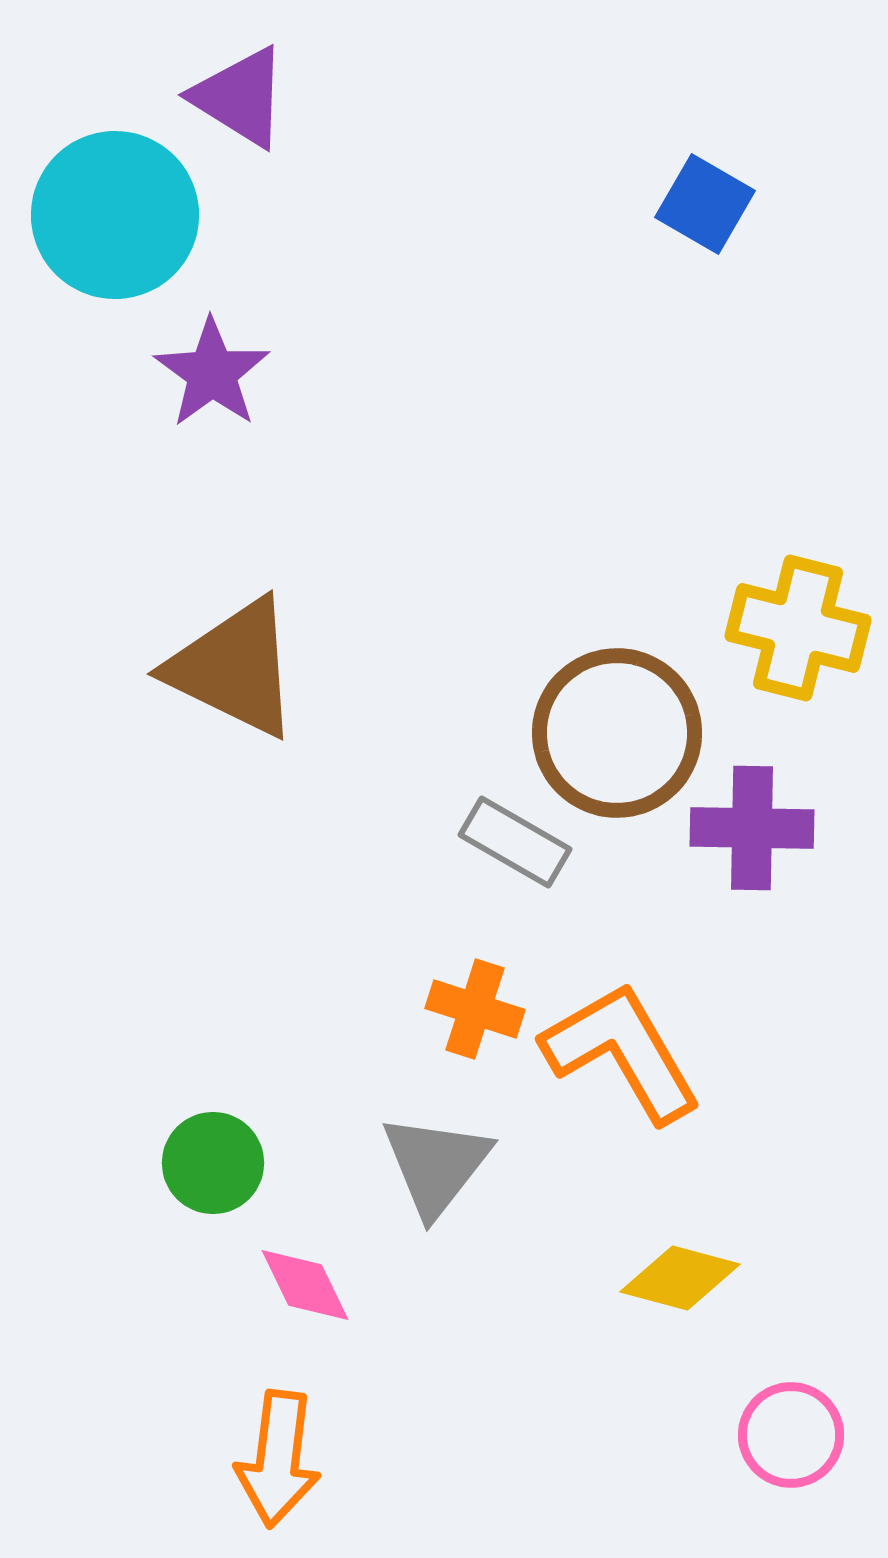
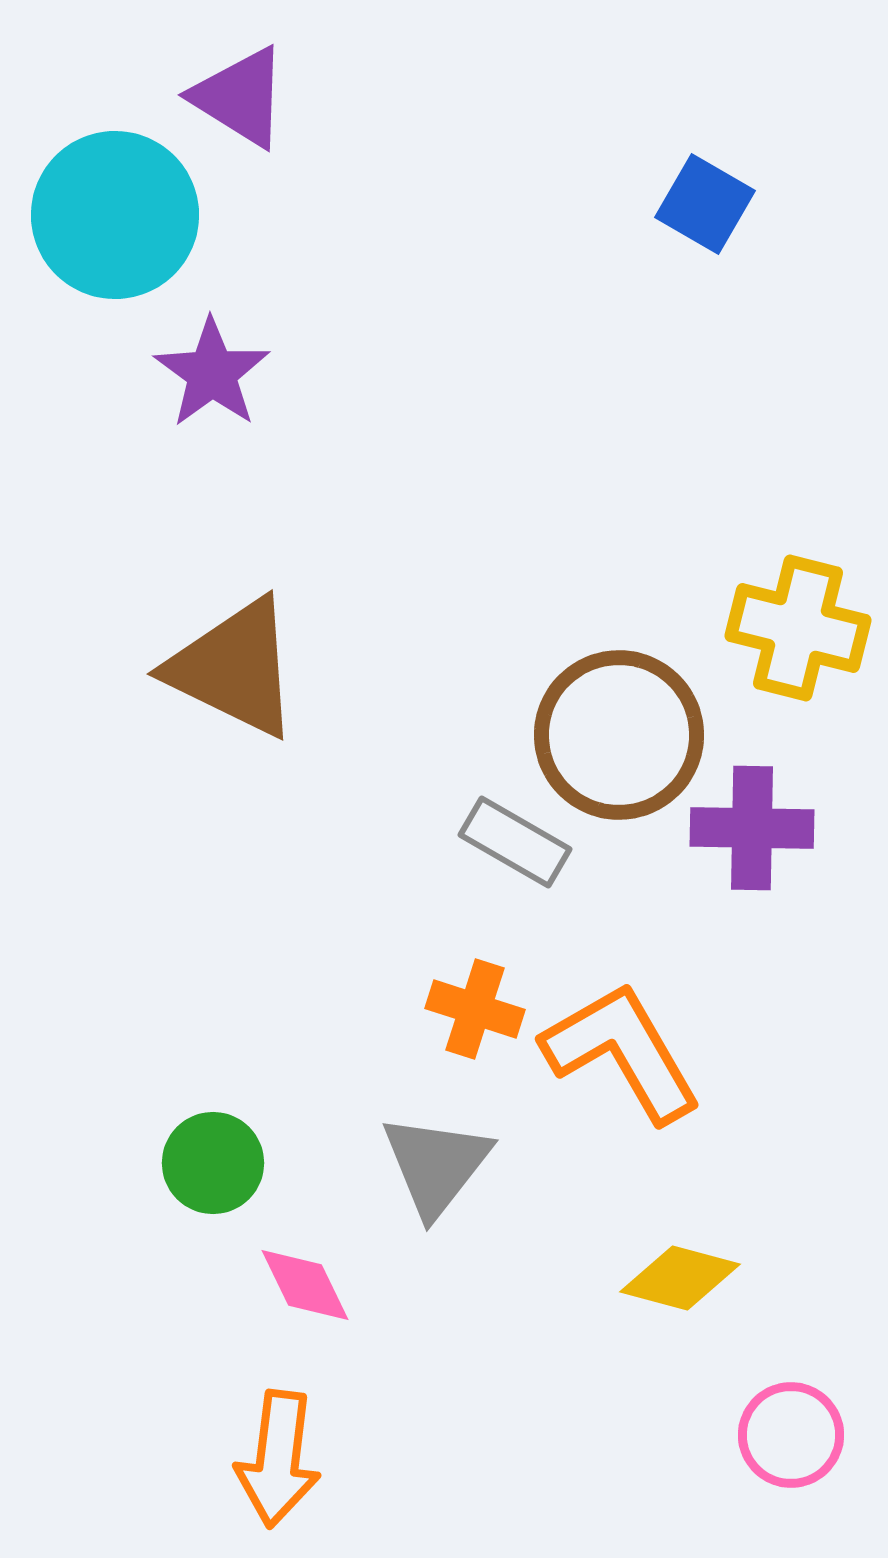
brown circle: moved 2 px right, 2 px down
